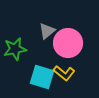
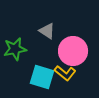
gray triangle: rotated 48 degrees counterclockwise
pink circle: moved 5 px right, 8 px down
yellow L-shape: moved 1 px right
